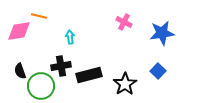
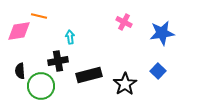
black cross: moved 3 px left, 5 px up
black semicircle: rotated 14 degrees clockwise
